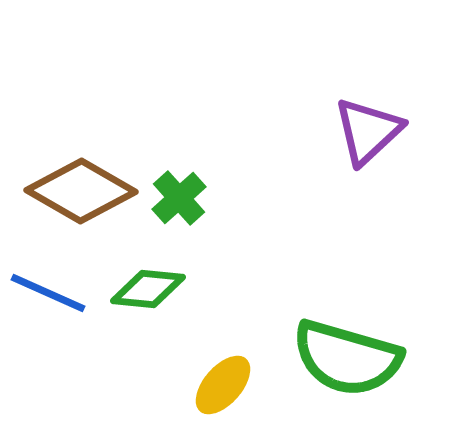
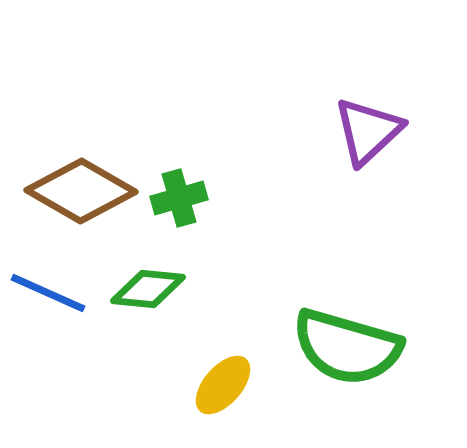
green cross: rotated 26 degrees clockwise
green semicircle: moved 11 px up
